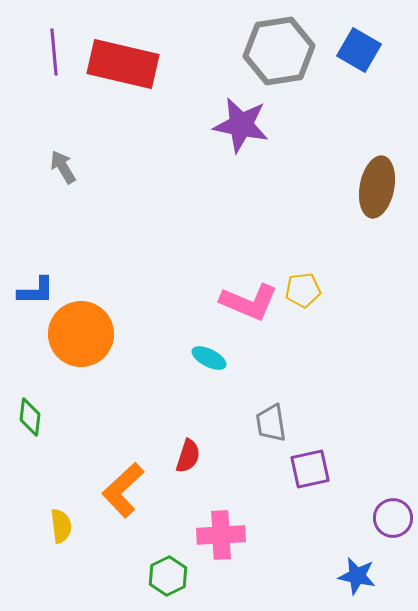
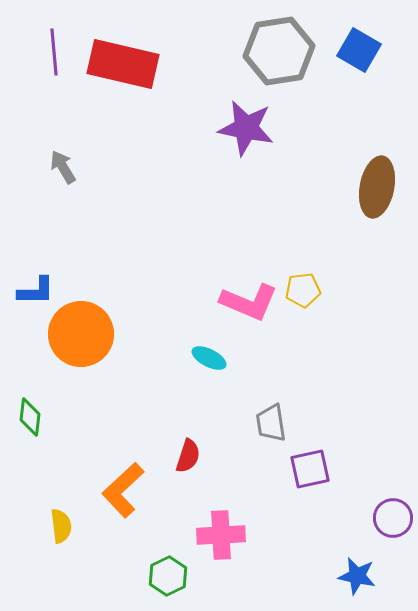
purple star: moved 5 px right, 3 px down
